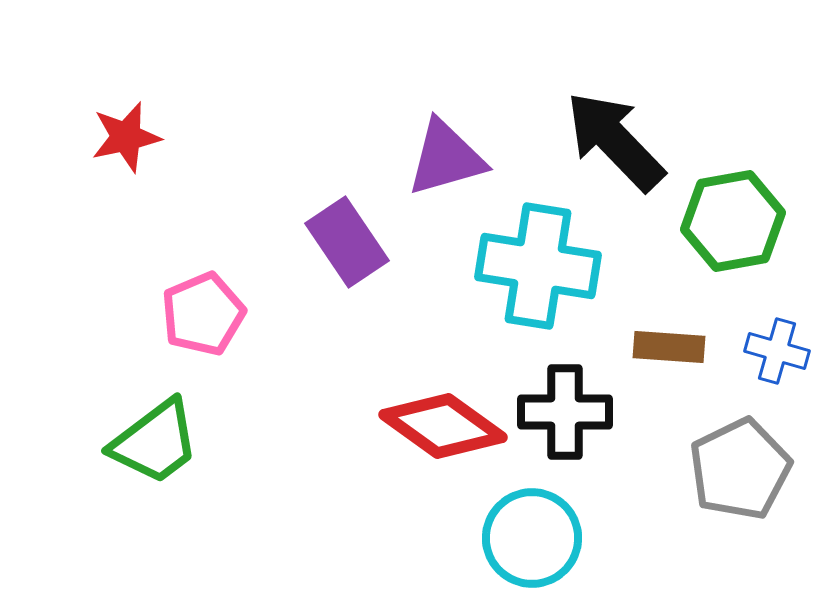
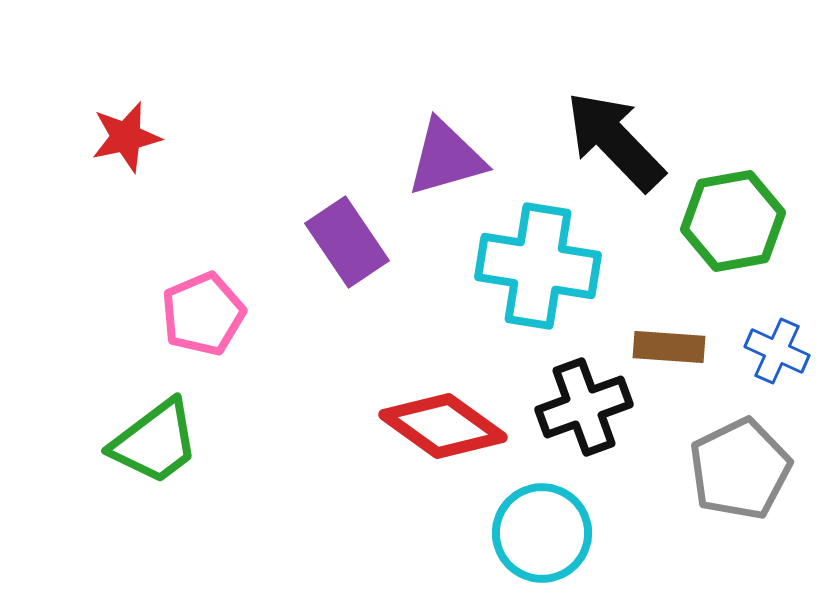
blue cross: rotated 8 degrees clockwise
black cross: moved 19 px right, 5 px up; rotated 20 degrees counterclockwise
cyan circle: moved 10 px right, 5 px up
